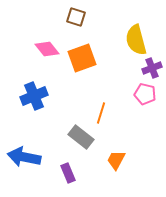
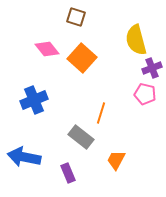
orange square: rotated 28 degrees counterclockwise
blue cross: moved 4 px down
